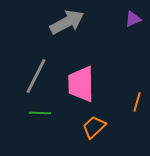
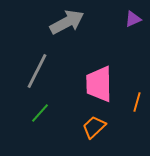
gray line: moved 1 px right, 5 px up
pink trapezoid: moved 18 px right
green line: rotated 50 degrees counterclockwise
